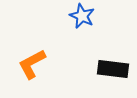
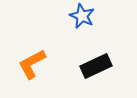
black rectangle: moved 17 px left, 3 px up; rotated 32 degrees counterclockwise
